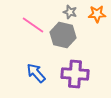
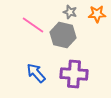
purple cross: moved 1 px left
